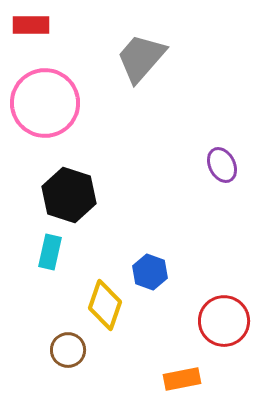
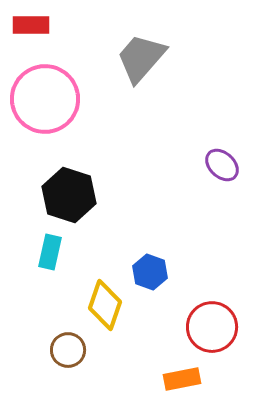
pink circle: moved 4 px up
purple ellipse: rotated 20 degrees counterclockwise
red circle: moved 12 px left, 6 px down
